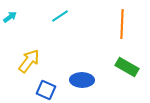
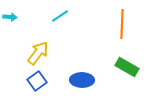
cyan arrow: rotated 40 degrees clockwise
yellow arrow: moved 9 px right, 8 px up
blue square: moved 9 px left, 9 px up; rotated 30 degrees clockwise
